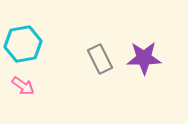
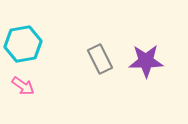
purple star: moved 2 px right, 3 px down
